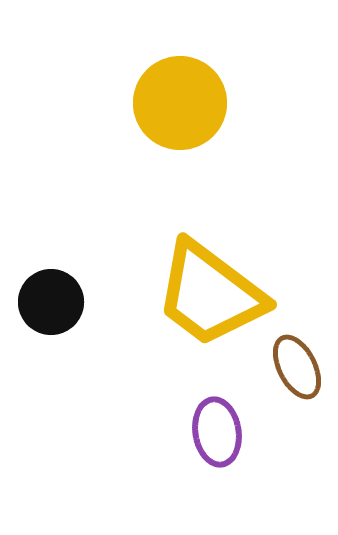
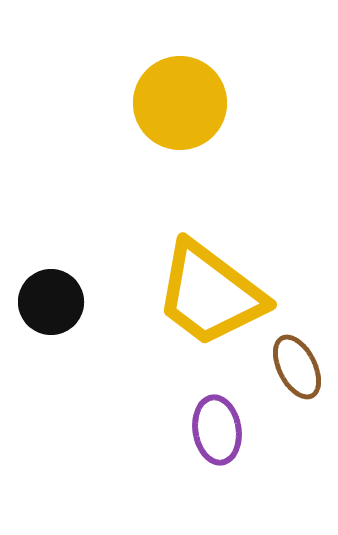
purple ellipse: moved 2 px up
